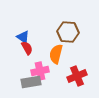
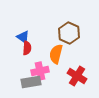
brown hexagon: moved 1 px right, 1 px down; rotated 20 degrees clockwise
red semicircle: rotated 32 degrees clockwise
red cross: rotated 36 degrees counterclockwise
